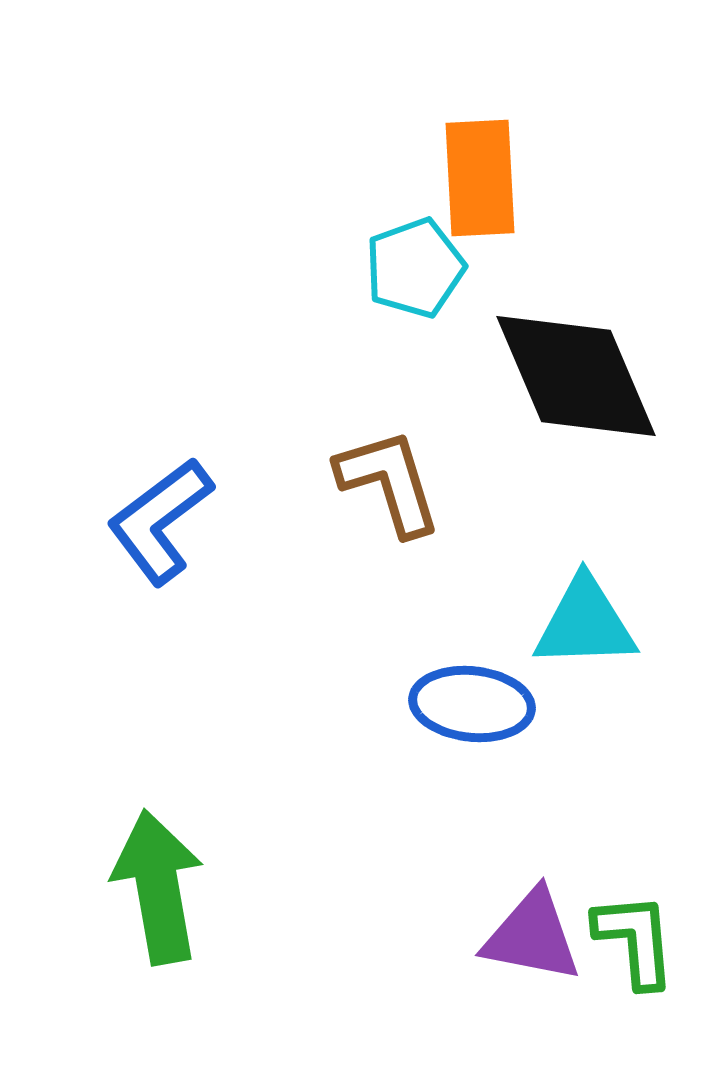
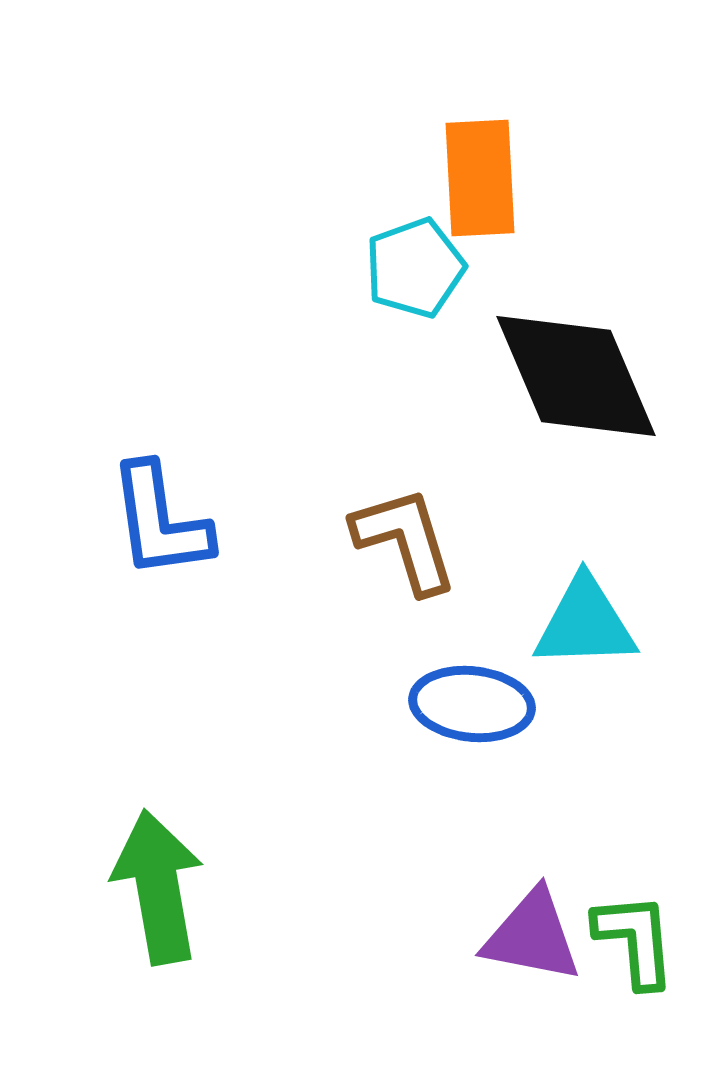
brown L-shape: moved 16 px right, 58 px down
blue L-shape: rotated 61 degrees counterclockwise
